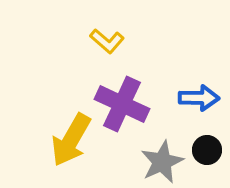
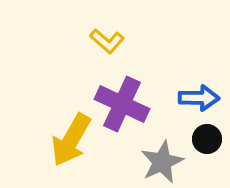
black circle: moved 11 px up
